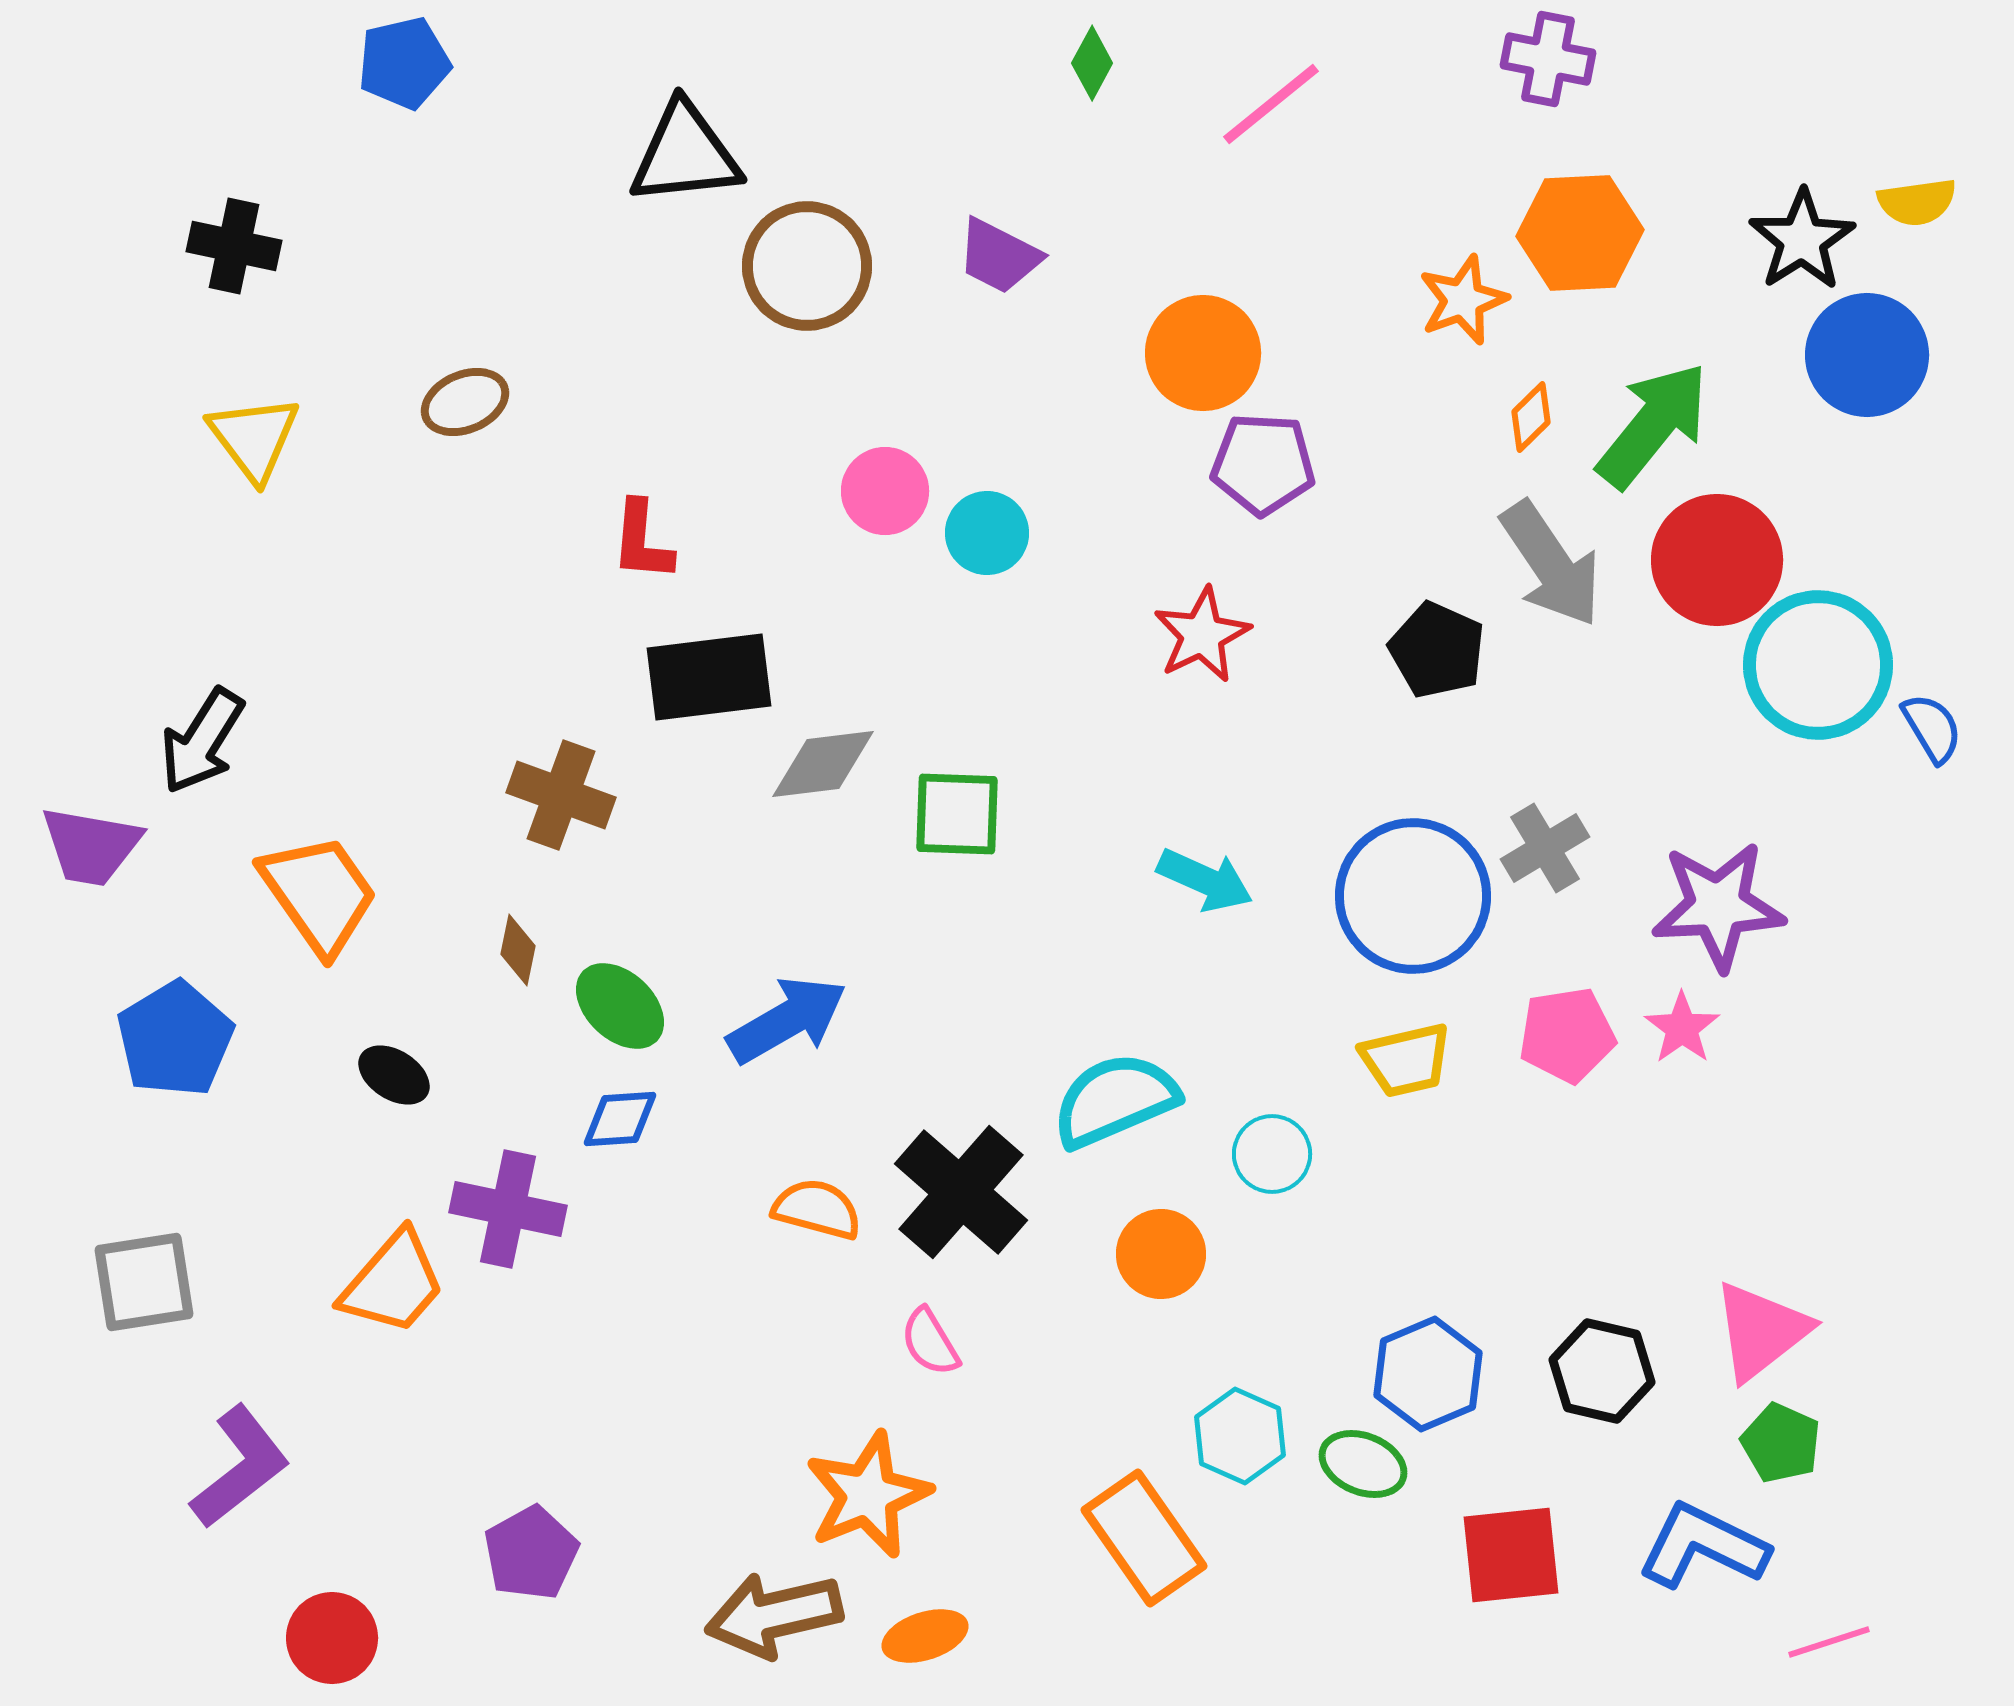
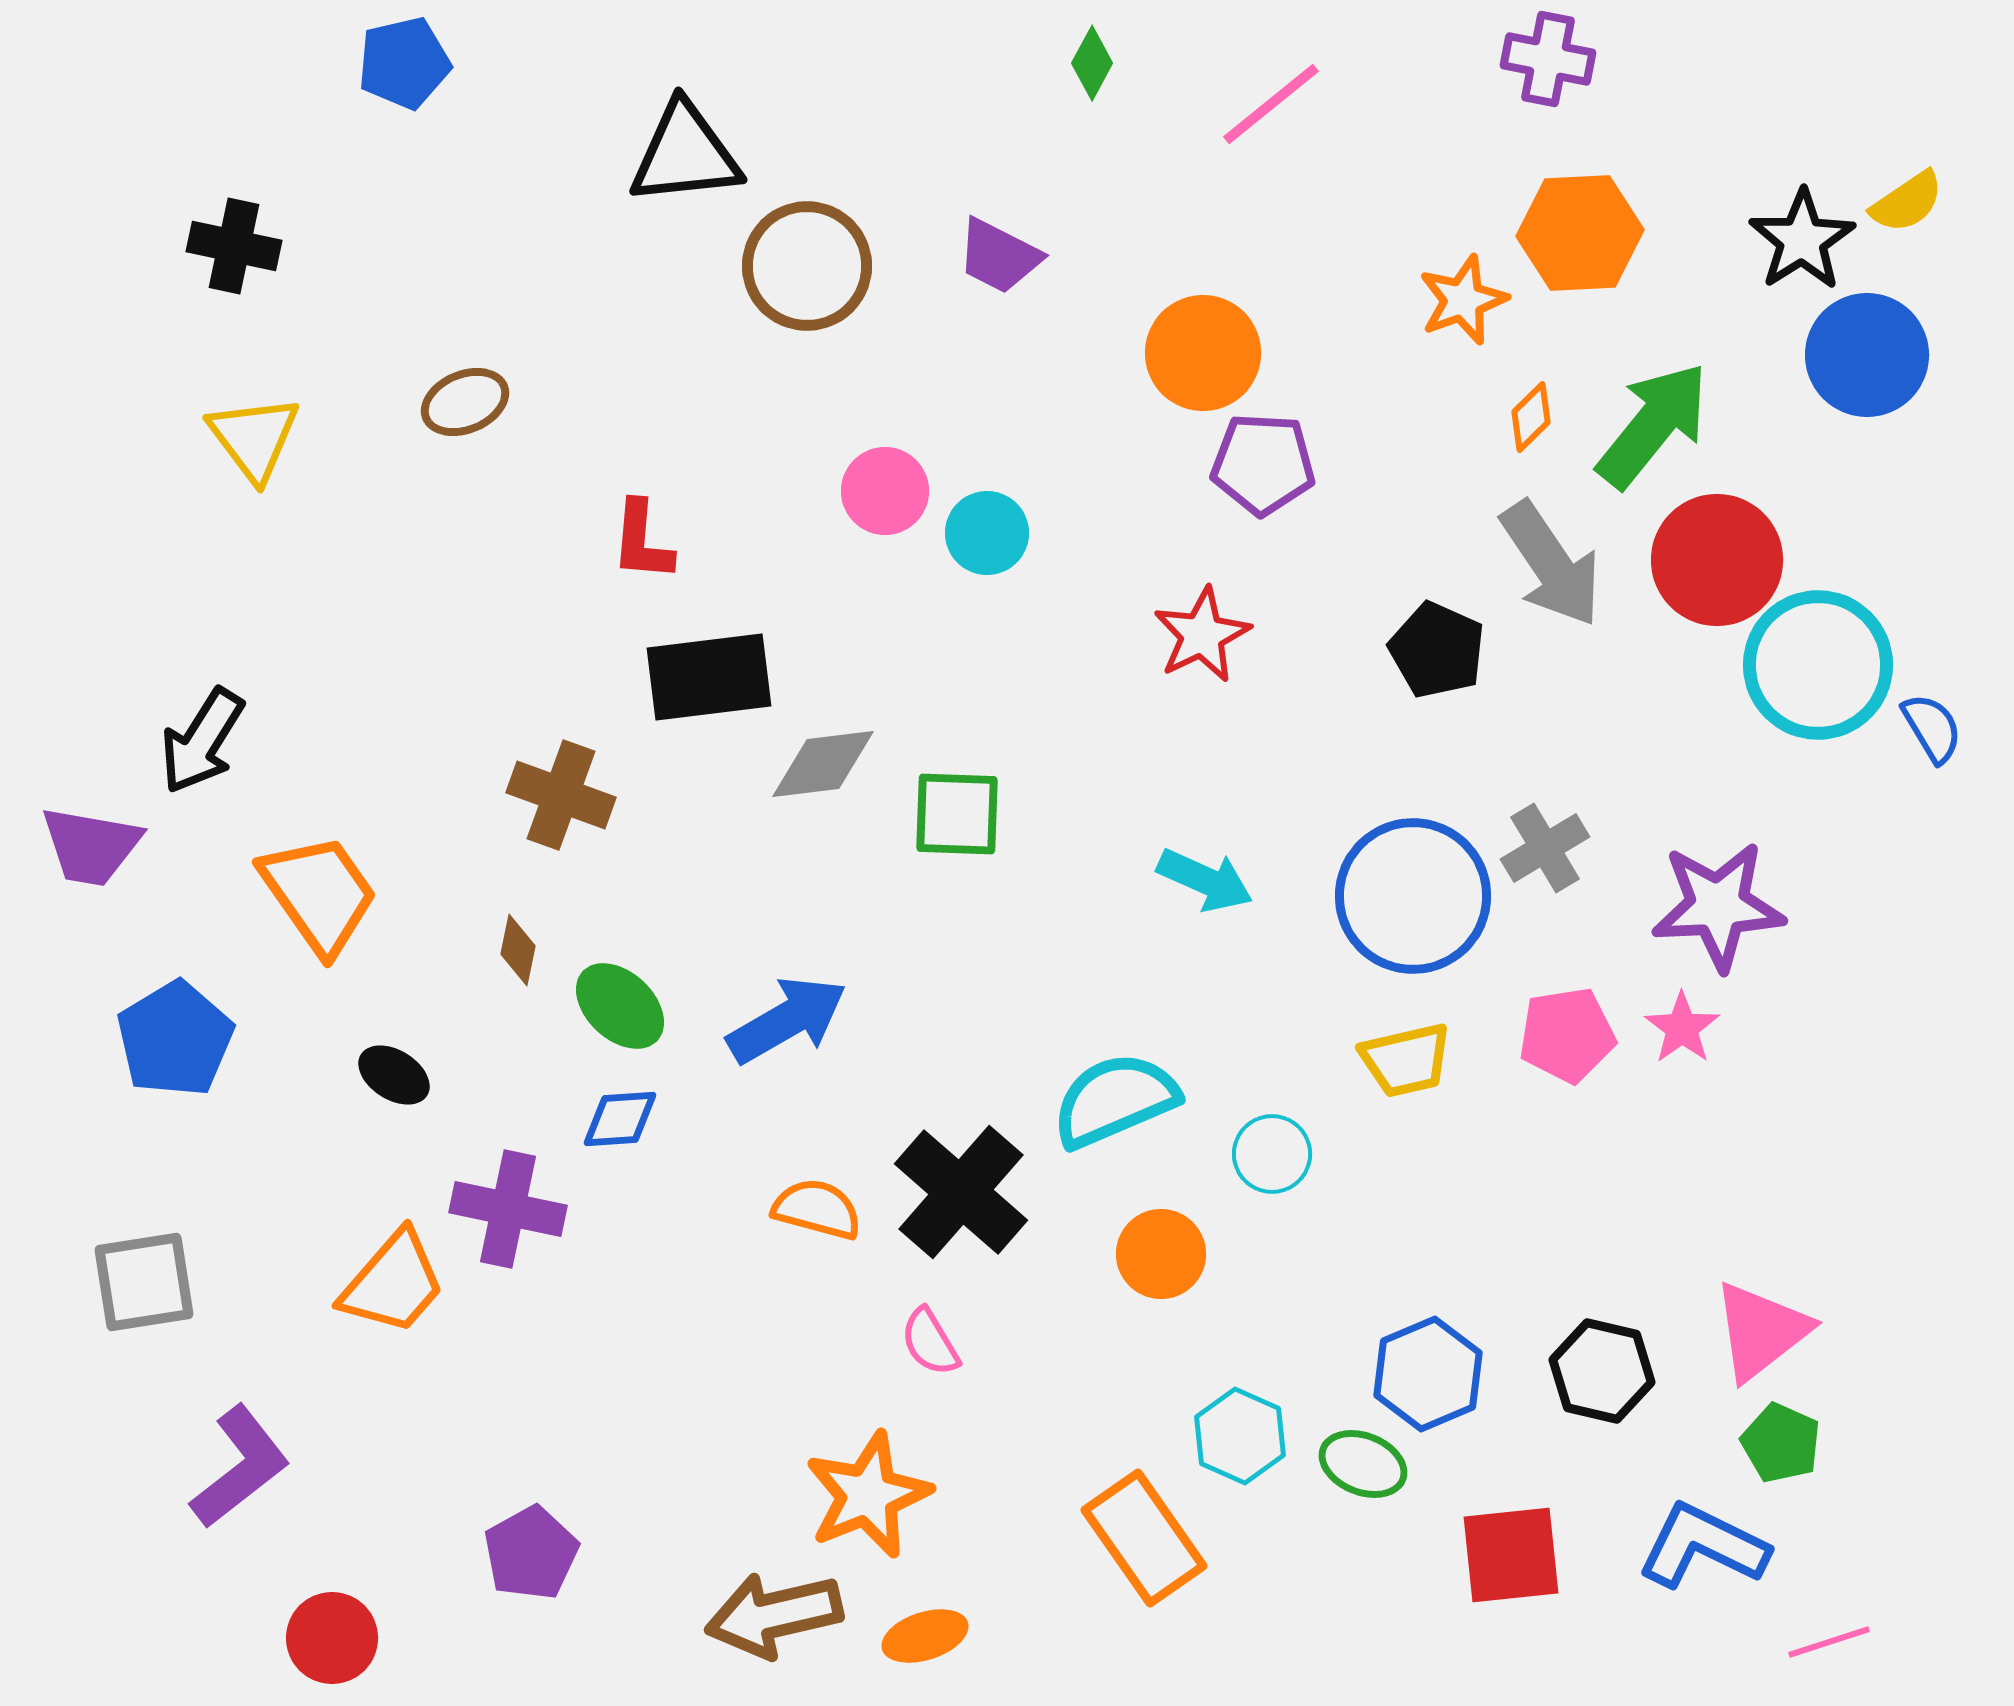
yellow semicircle at (1917, 202): moved 10 px left; rotated 26 degrees counterclockwise
